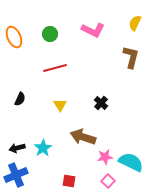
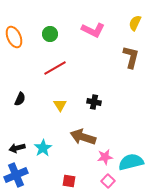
red line: rotated 15 degrees counterclockwise
black cross: moved 7 px left, 1 px up; rotated 32 degrees counterclockwise
cyan semicircle: rotated 40 degrees counterclockwise
